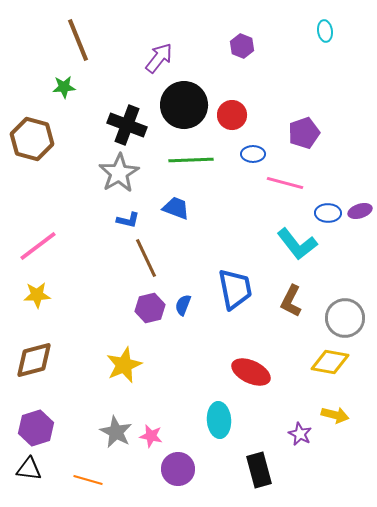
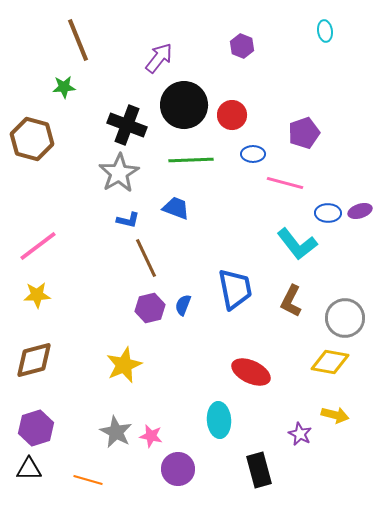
black triangle at (29, 469): rotated 8 degrees counterclockwise
